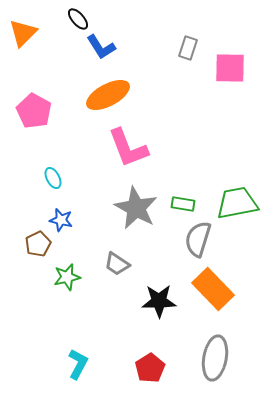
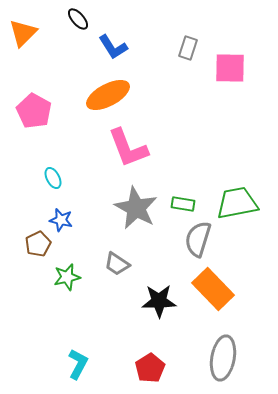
blue L-shape: moved 12 px right
gray ellipse: moved 8 px right
